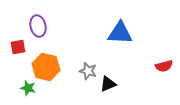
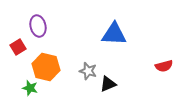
blue triangle: moved 6 px left, 1 px down
red square: rotated 21 degrees counterclockwise
green star: moved 2 px right
